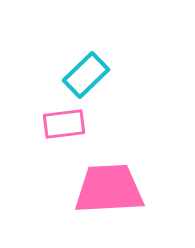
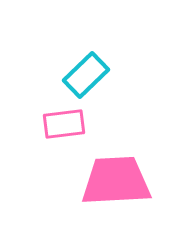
pink trapezoid: moved 7 px right, 8 px up
